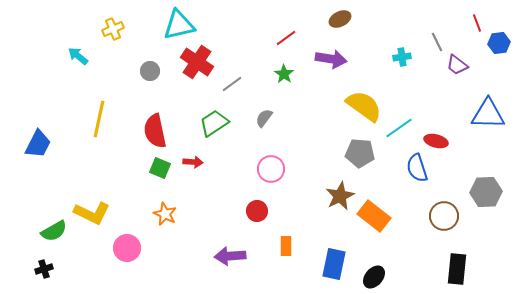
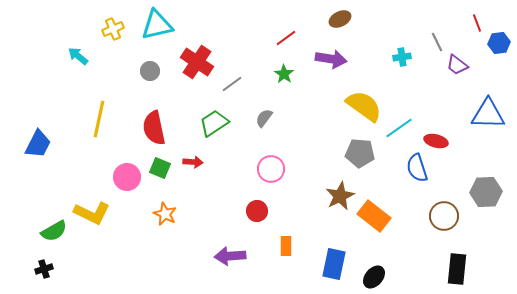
cyan triangle at (179, 25): moved 22 px left
red semicircle at (155, 131): moved 1 px left, 3 px up
pink circle at (127, 248): moved 71 px up
